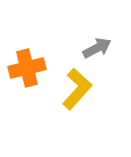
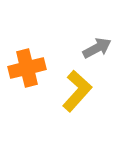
yellow L-shape: moved 2 px down
